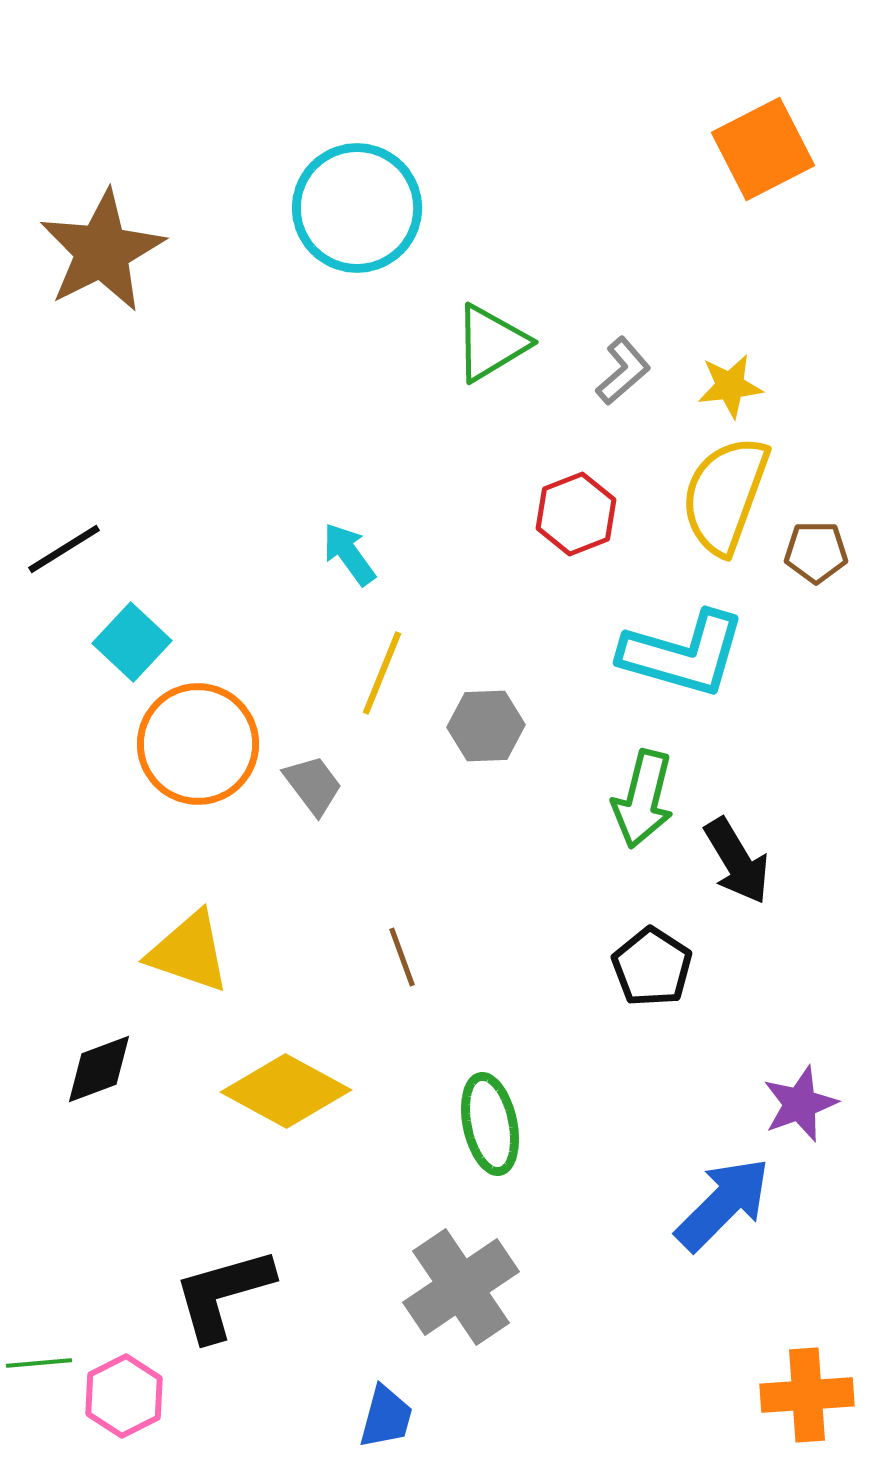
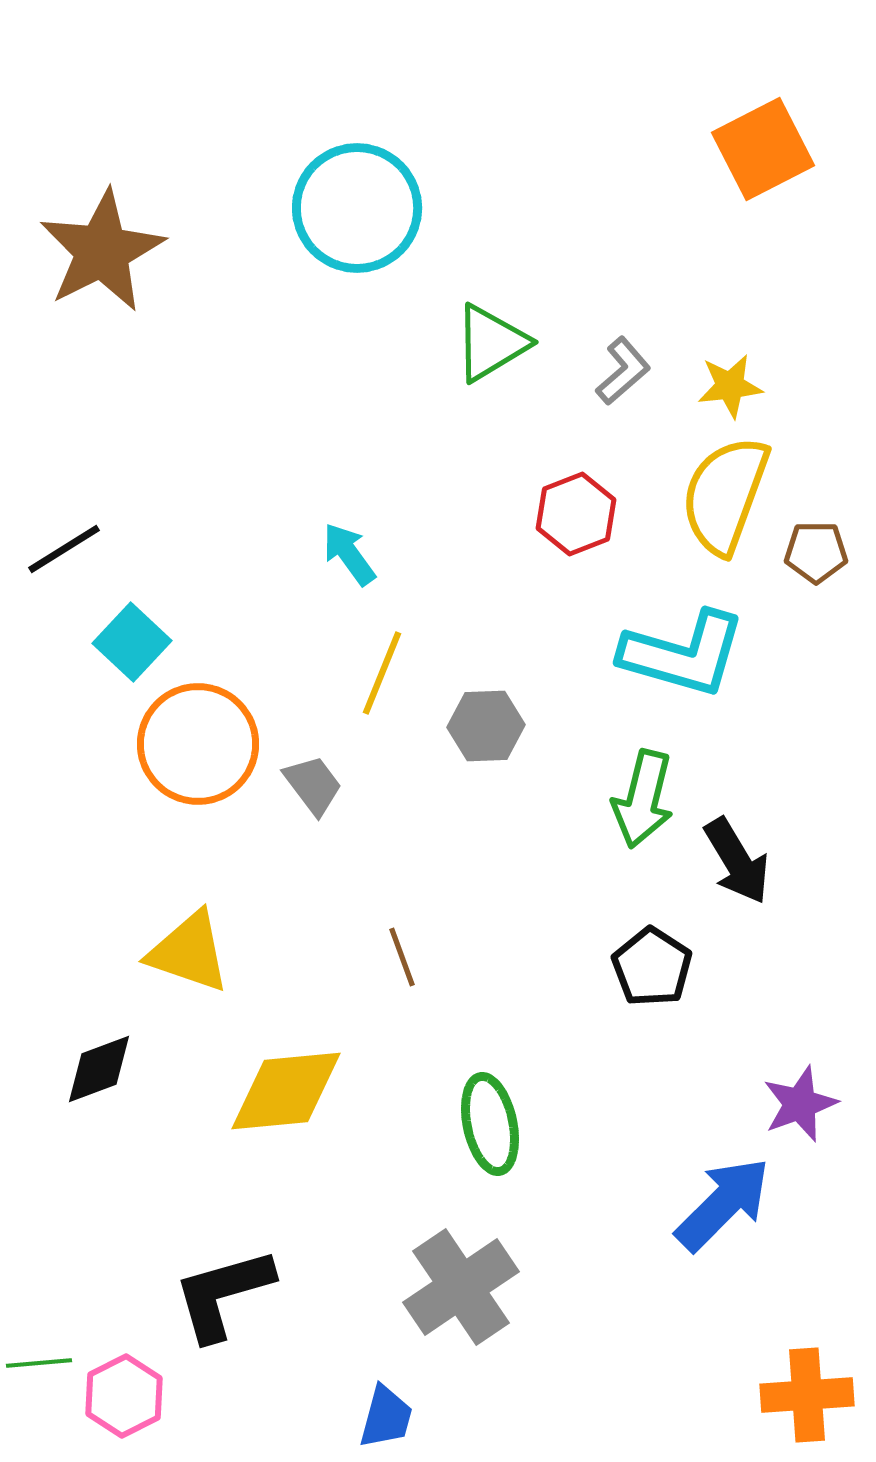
yellow diamond: rotated 34 degrees counterclockwise
